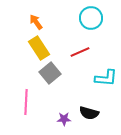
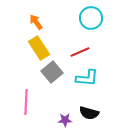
gray square: moved 2 px right, 1 px up
cyan L-shape: moved 19 px left
purple star: moved 1 px right, 1 px down
